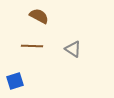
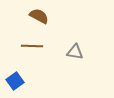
gray triangle: moved 2 px right, 3 px down; rotated 24 degrees counterclockwise
blue square: rotated 18 degrees counterclockwise
